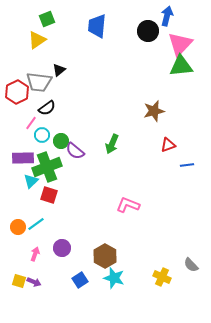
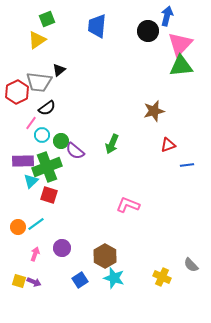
purple rectangle: moved 3 px down
